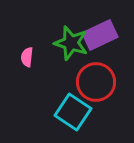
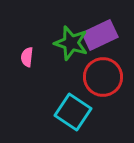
red circle: moved 7 px right, 5 px up
